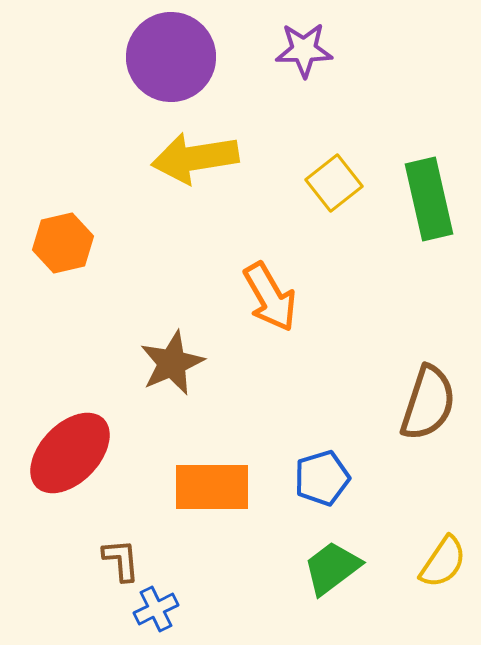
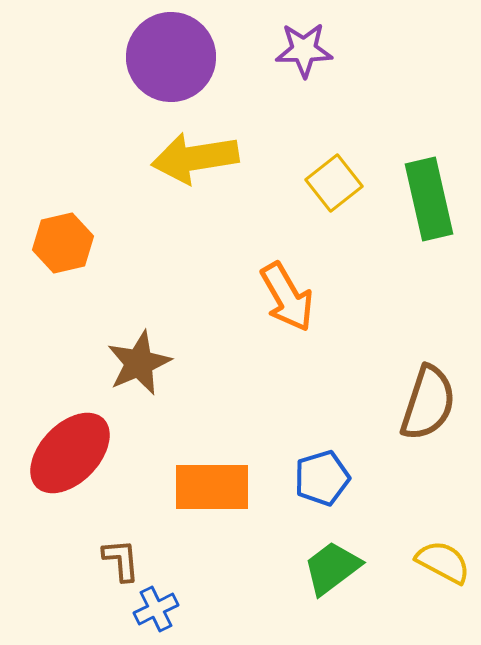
orange arrow: moved 17 px right
brown star: moved 33 px left
yellow semicircle: rotated 96 degrees counterclockwise
